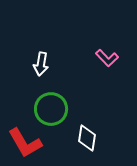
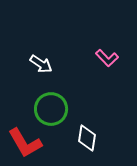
white arrow: rotated 65 degrees counterclockwise
